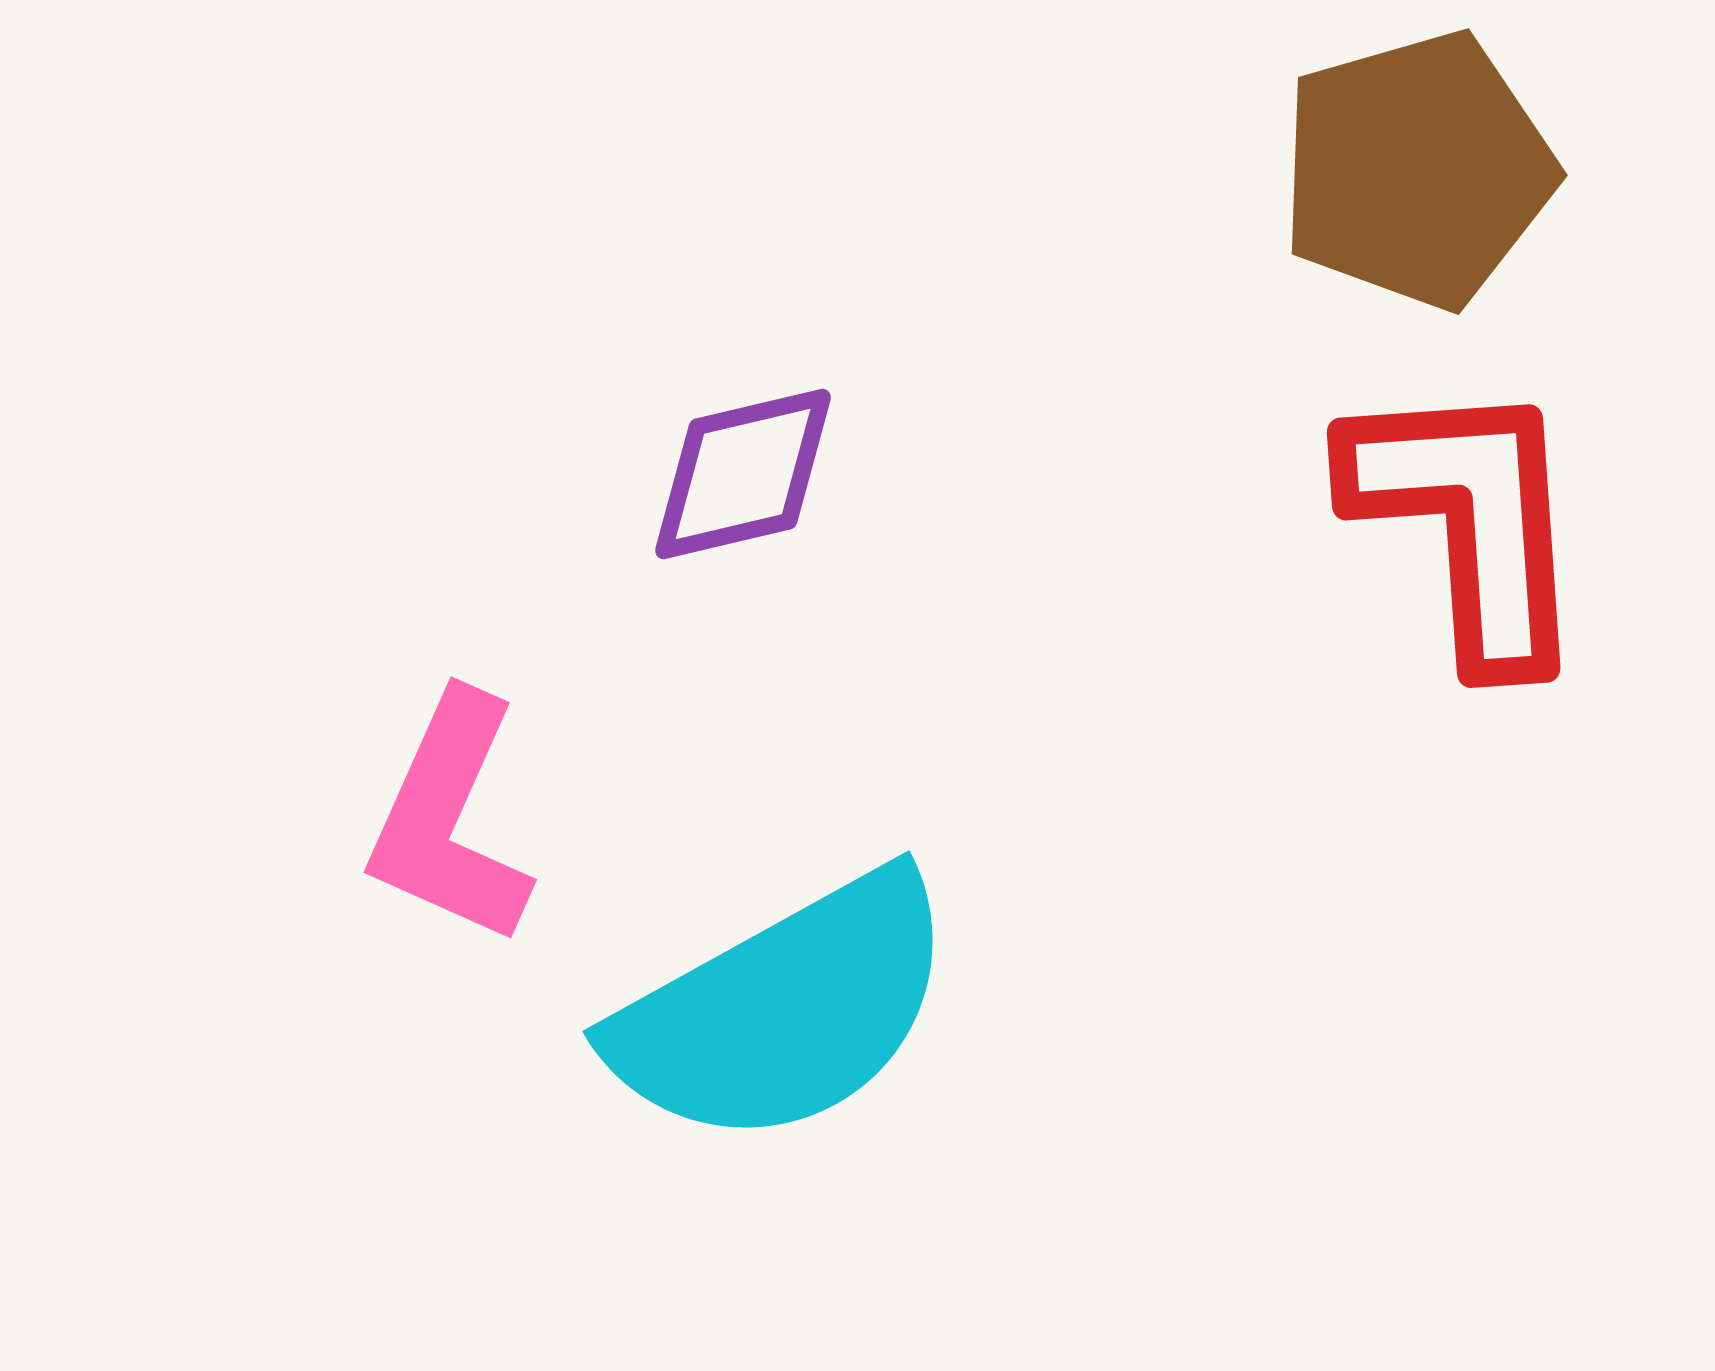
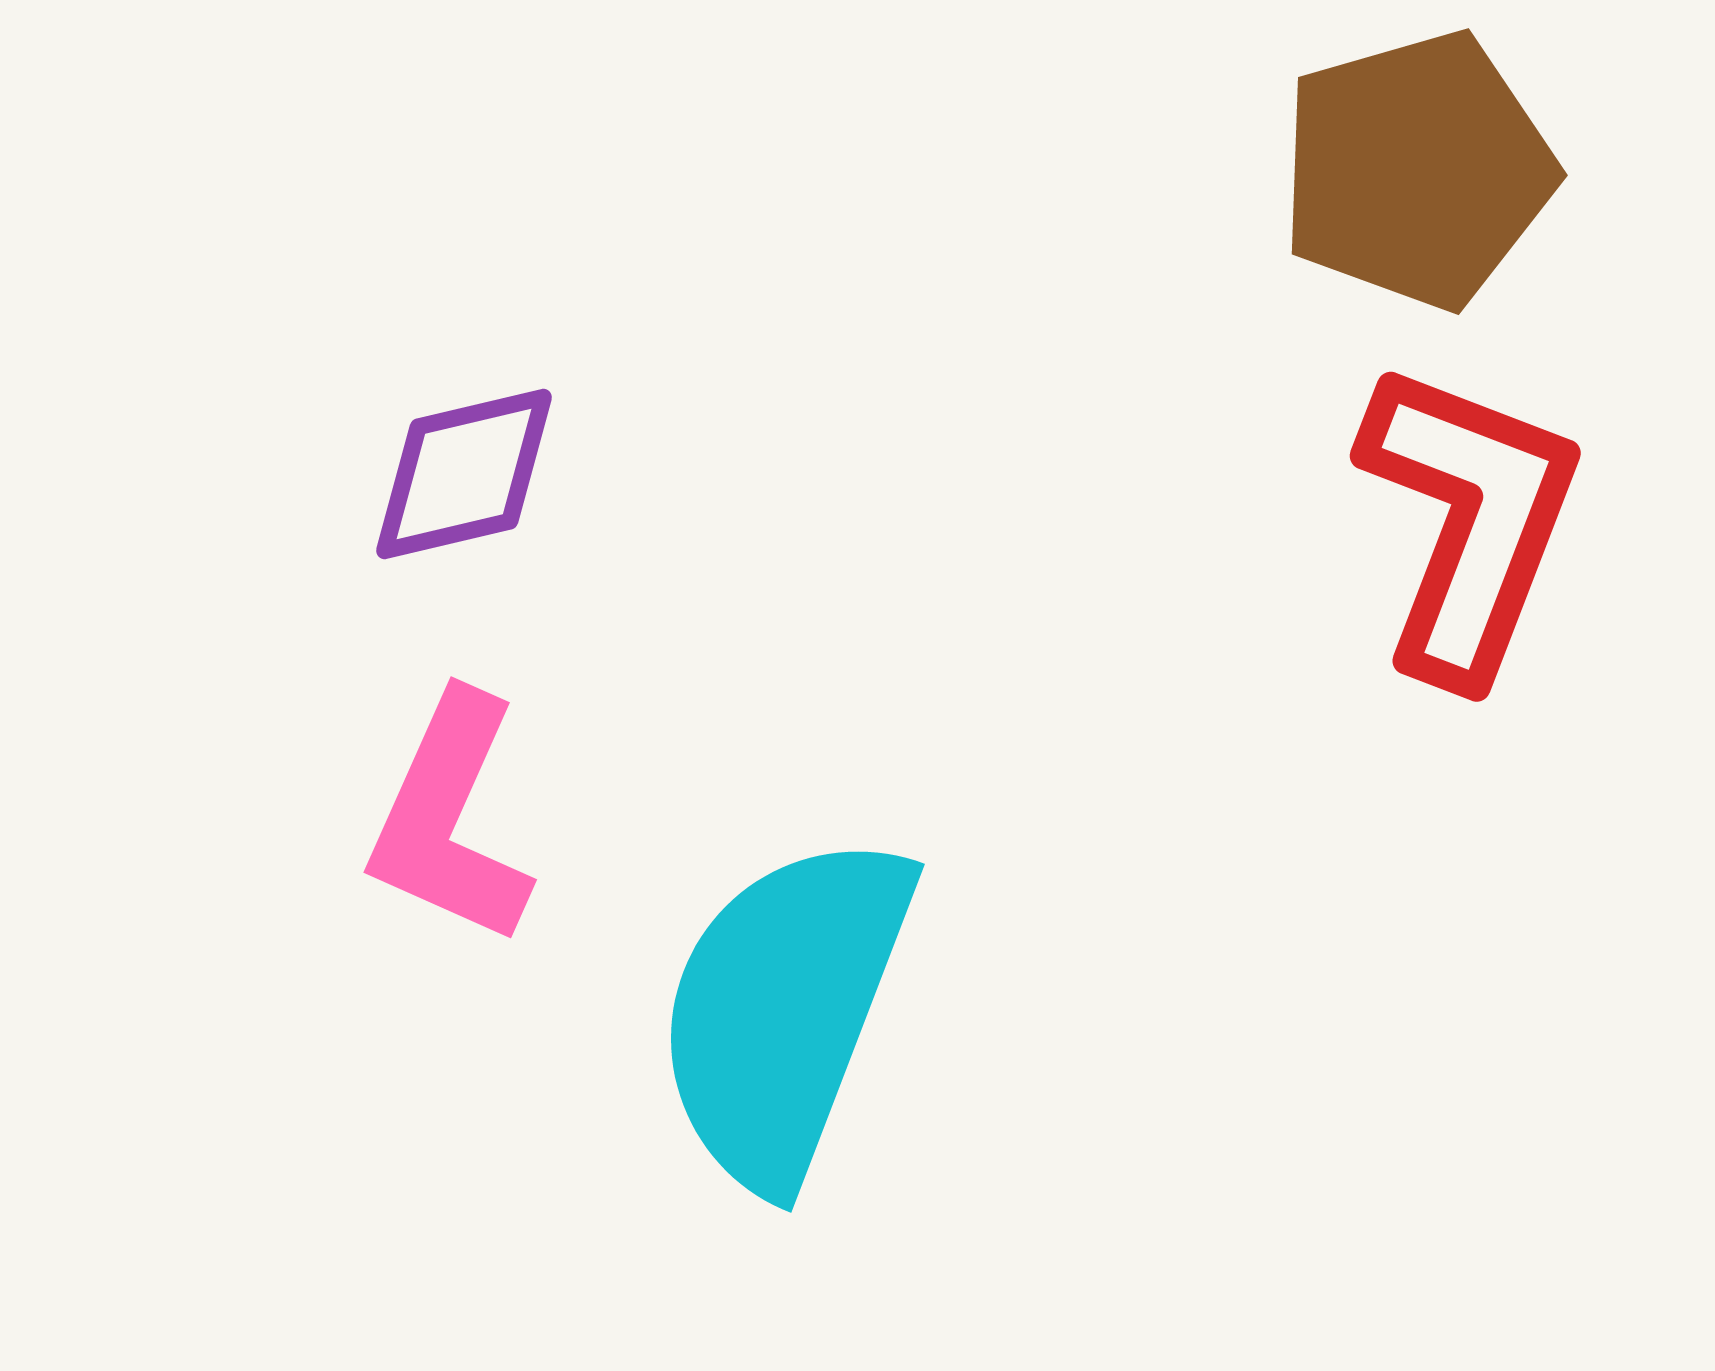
purple diamond: moved 279 px left
red L-shape: rotated 25 degrees clockwise
cyan semicircle: rotated 140 degrees clockwise
